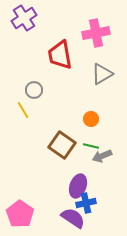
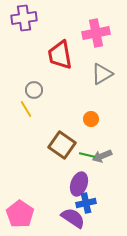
purple cross: rotated 25 degrees clockwise
yellow line: moved 3 px right, 1 px up
green line: moved 4 px left, 9 px down
purple ellipse: moved 1 px right, 2 px up
